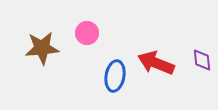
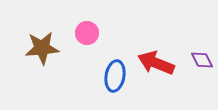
purple diamond: rotated 20 degrees counterclockwise
